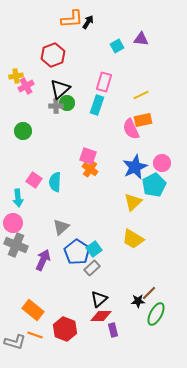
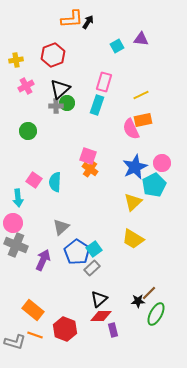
yellow cross at (16, 76): moved 16 px up
green circle at (23, 131): moved 5 px right
